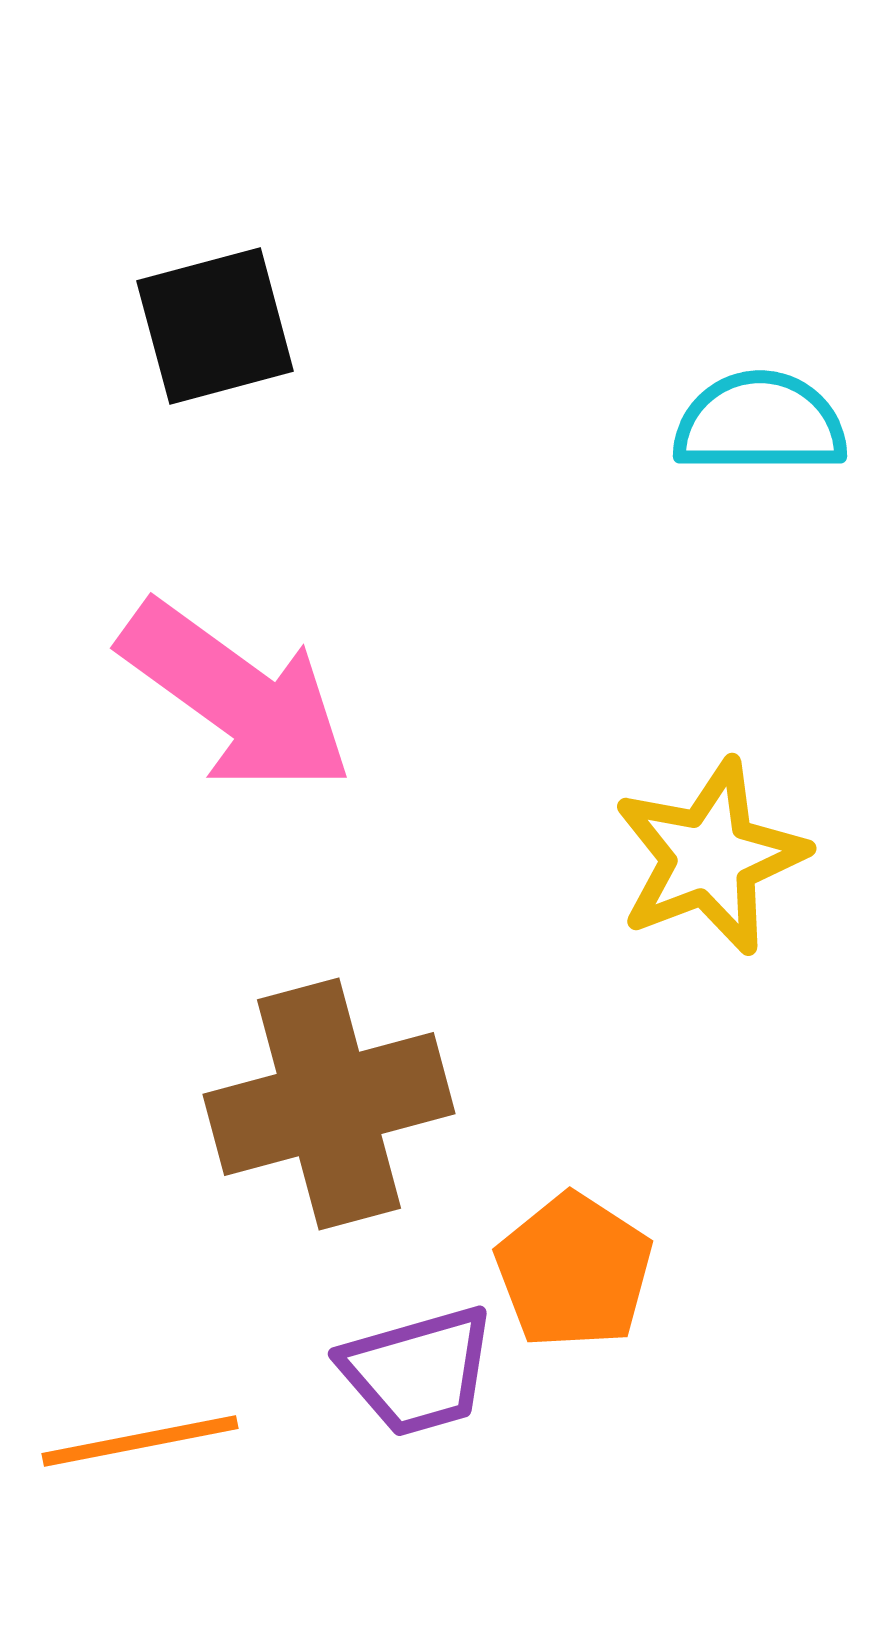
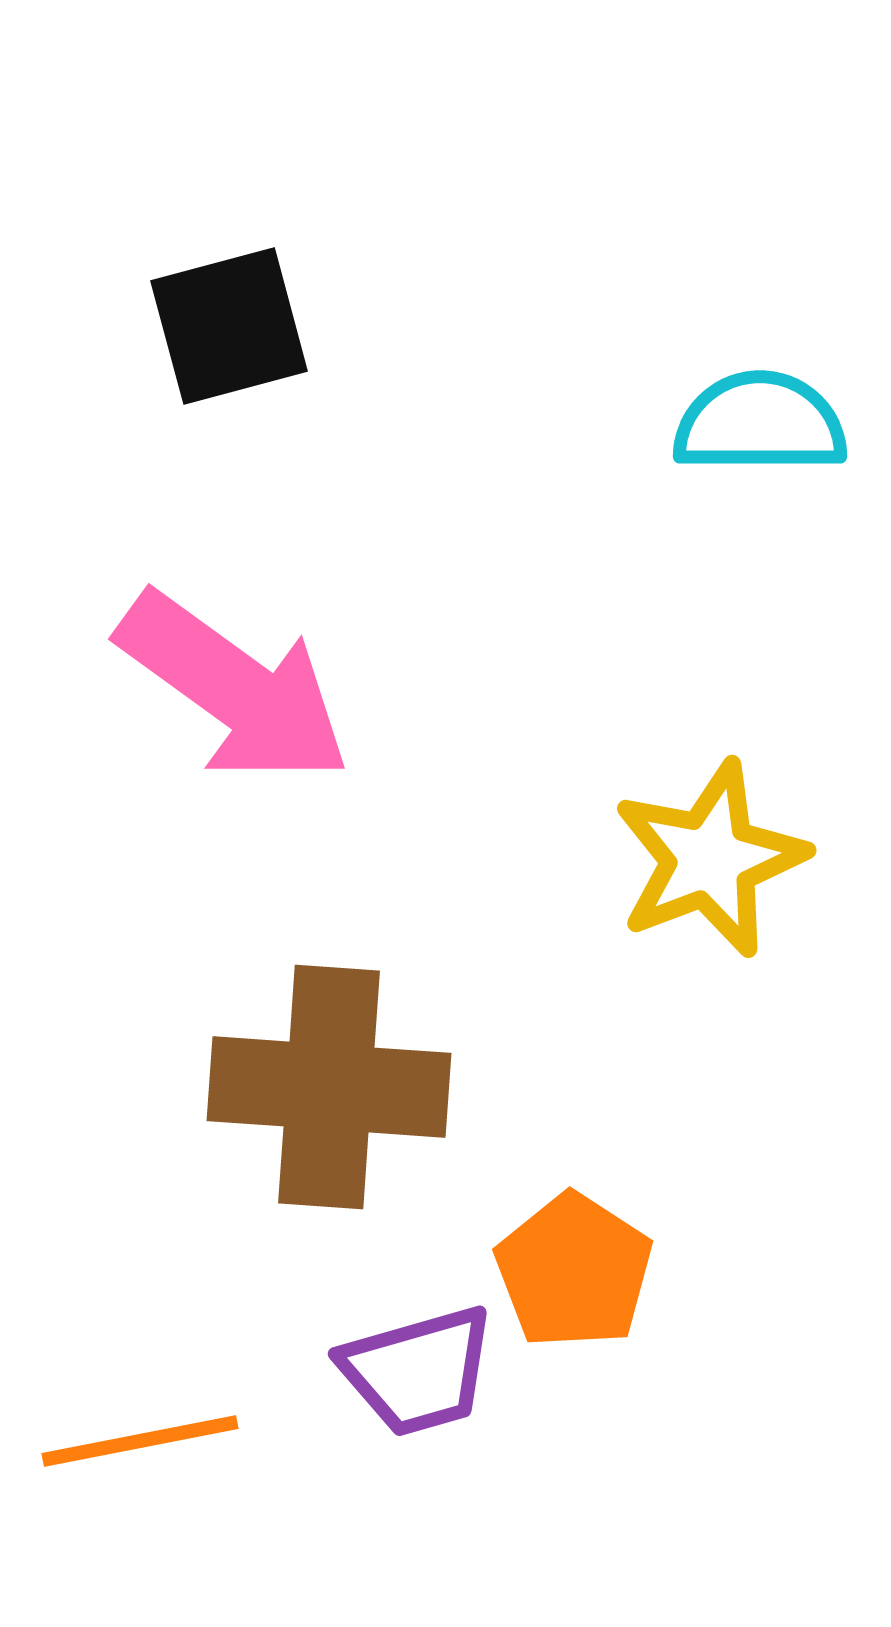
black square: moved 14 px right
pink arrow: moved 2 px left, 9 px up
yellow star: moved 2 px down
brown cross: moved 17 px up; rotated 19 degrees clockwise
